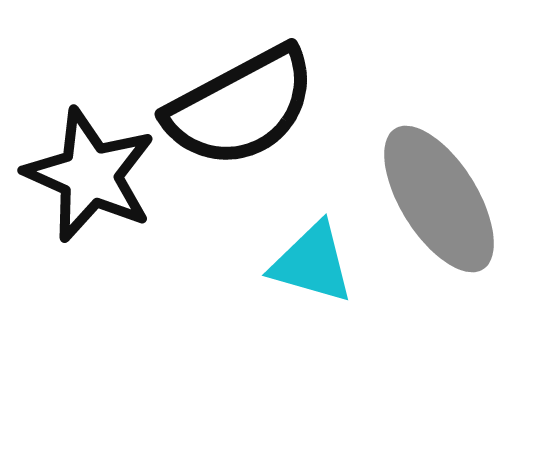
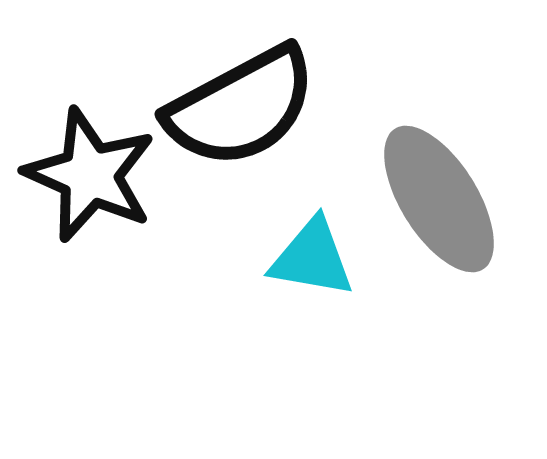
cyan triangle: moved 5 px up; rotated 6 degrees counterclockwise
